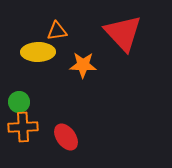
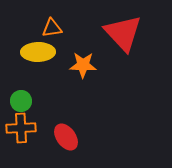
orange triangle: moved 5 px left, 3 px up
green circle: moved 2 px right, 1 px up
orange cross: moved 2 px left, 1 px down
